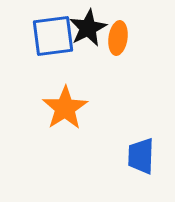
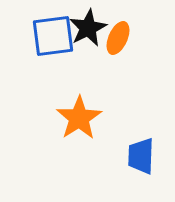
orange ellipse: rotated 16 degrees clockwise
orange star: moved 14 px right, 10 px down
